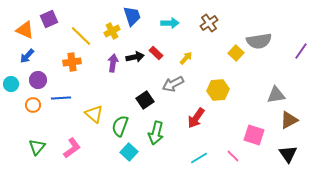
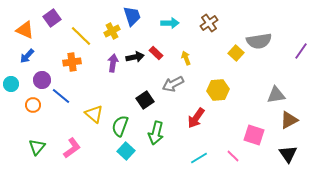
purple square: moved 3 px right, 1 px up; rotated 12 degrees counterclockwise
yellow arrow: rotated 64 degrees counterclockwise
purple circle: moved 4 px right
blue line: moved 2 px up; rotated 42 degrees clockwise
cyan square: moved 3 px left, 1 px up
